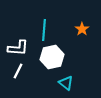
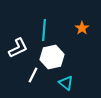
orange star: moved 1 px up
white L-shape: rotated 30 degrees counterclockwise
white line: moved 15 px right, 4 px down
